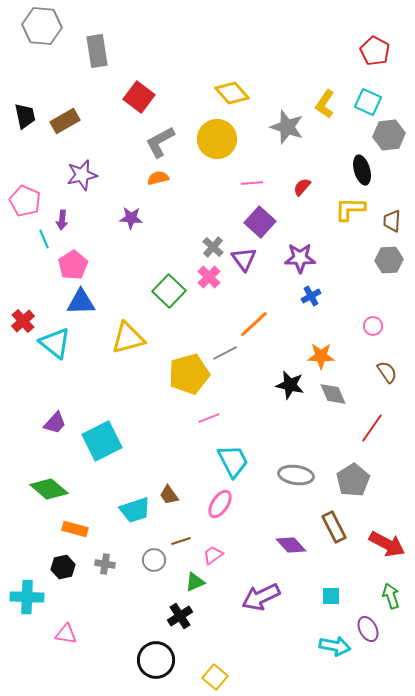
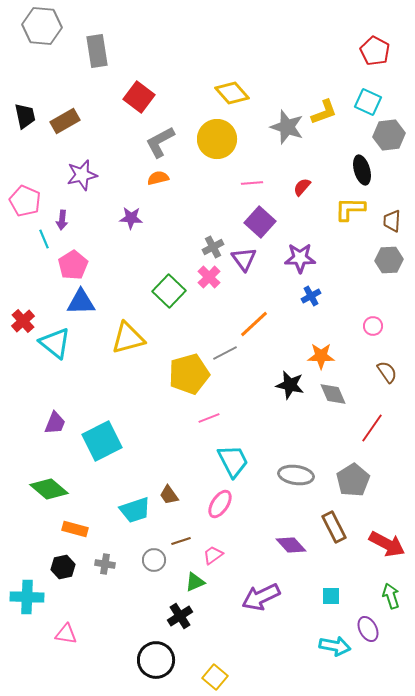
yellow L-shape at (325, 104): moved 1 px left, 8 px down; rotated 144 degrees counterclockwise
gray cross at (213, 247): rotated 20 degrees clockwise
purple trapezoid at (55, 423): rotated 20 degrees counterclockwise
